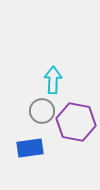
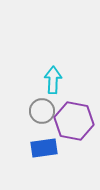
purple hexagon: moved 2 px left, 1 px up
blue rectangle: moved 14 px right
